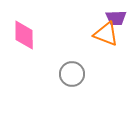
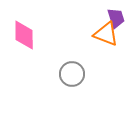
purple trapezoid: rotated 105 degrees counterclockwise
